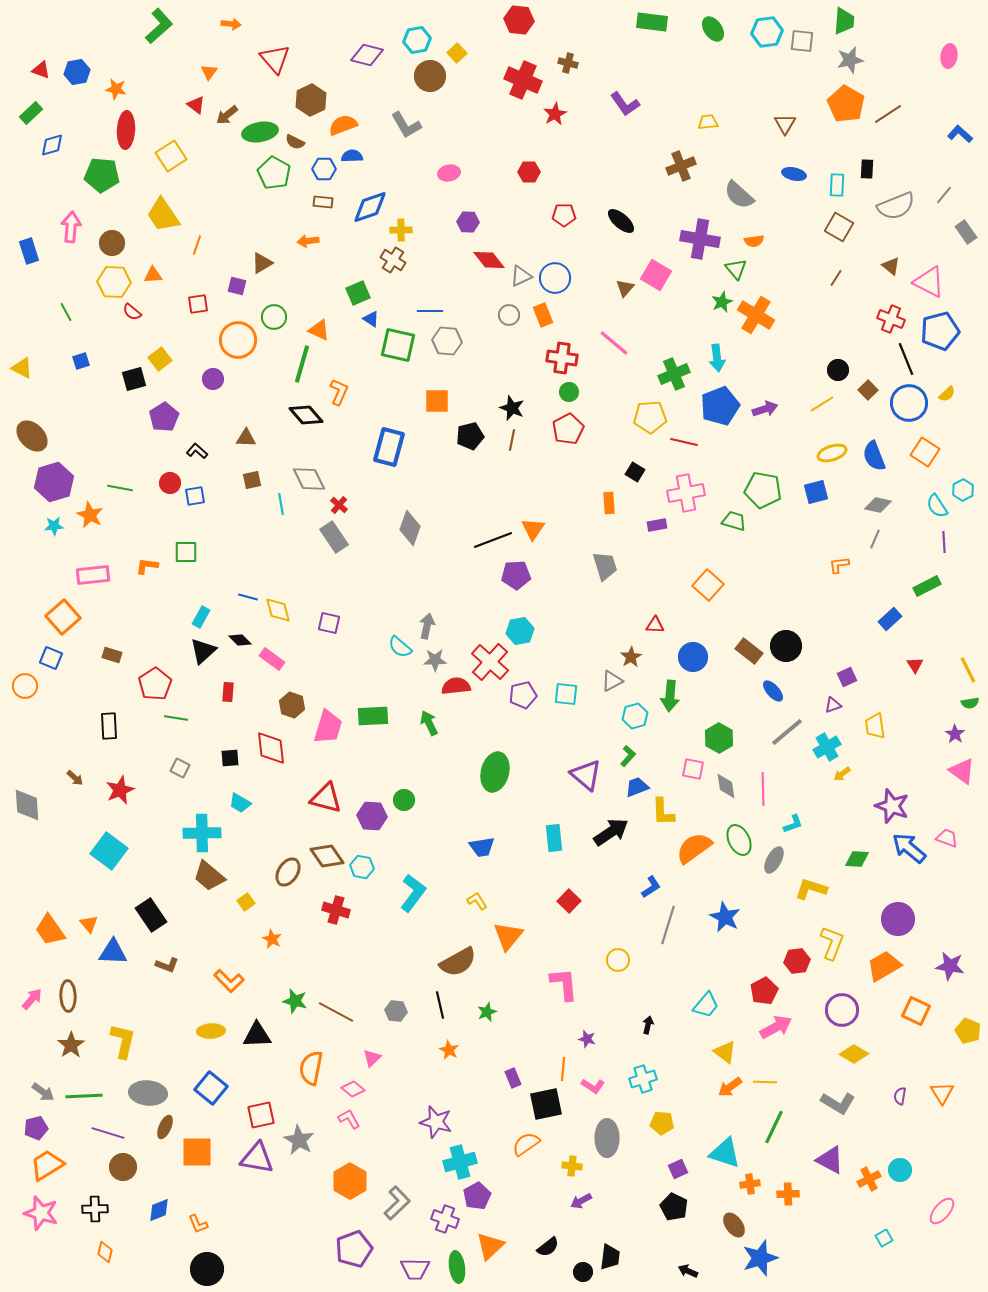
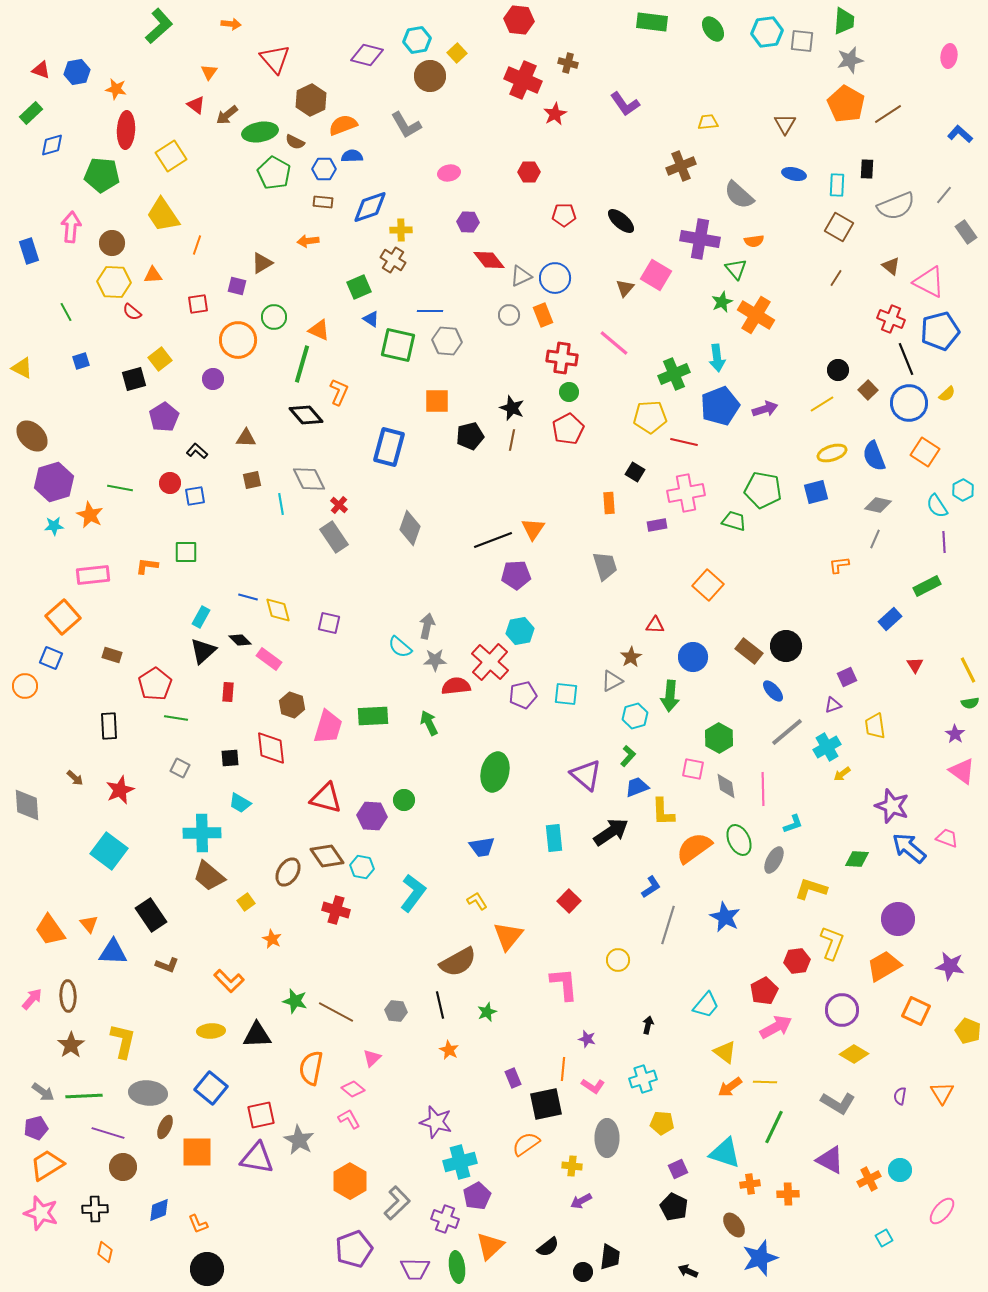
green square at (358, 293): moved 1 px right, 6 px up
pink rectangle at (272, 659): moved 3 px left
